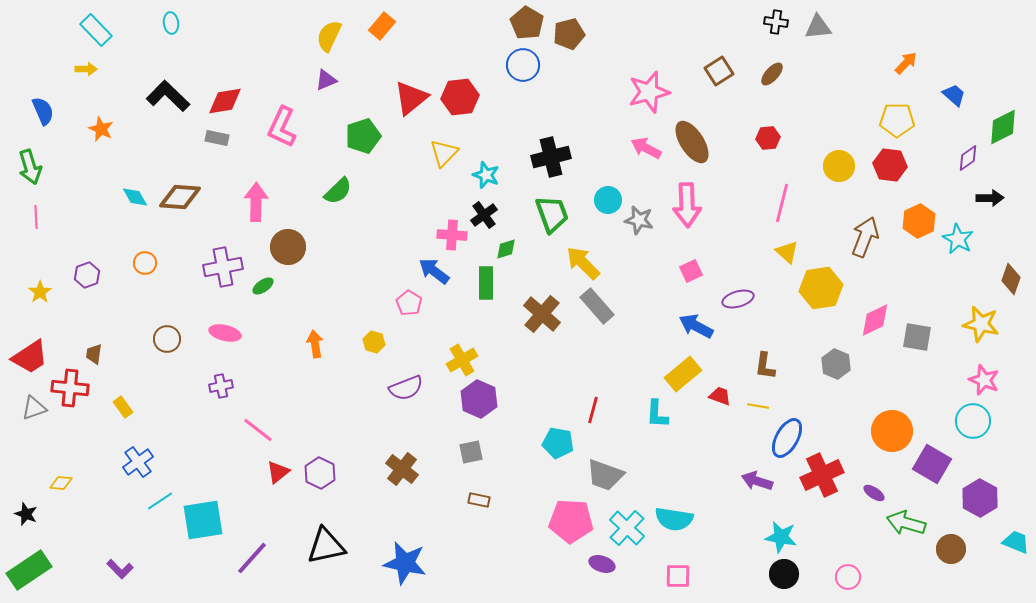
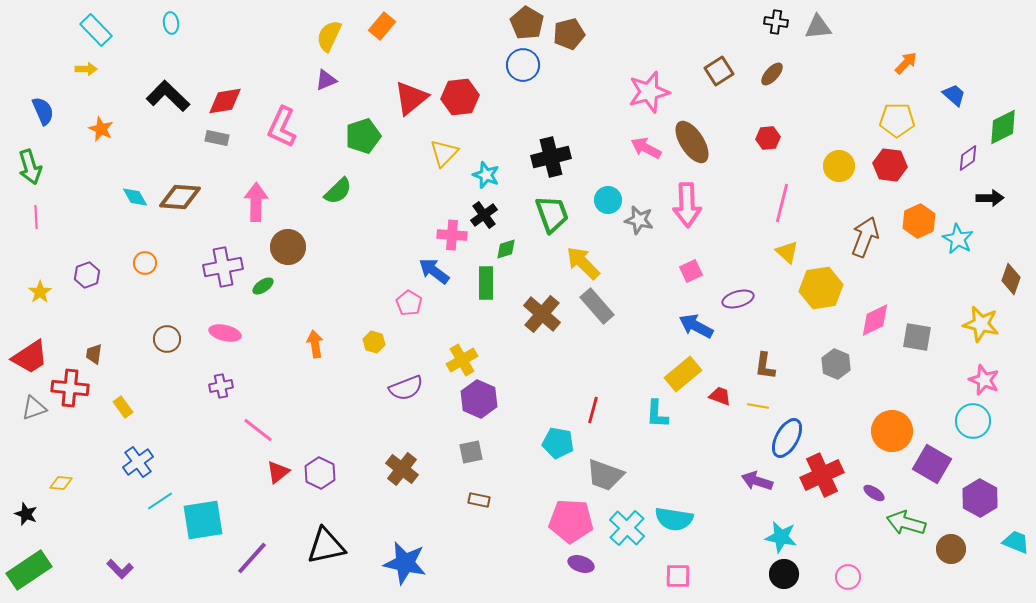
purple ellipse at (602, 564): moved 21 px left
